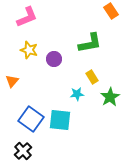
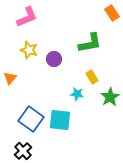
orange rectangle: moved 1 px right, 2 px down
orange triangle: moved 2 px left, 3 px up
cyan star: rotated 16 degrees clockwise
